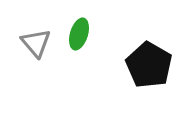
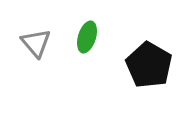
green ellipse: moved 8 px right, 3 px down
